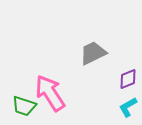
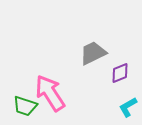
purple diamond: moved 8 px left, 6 px up
green trapezoid: moved 1 px right
